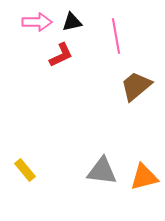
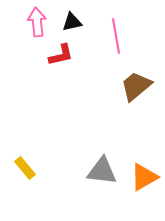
pink arrow: rotated 96 degrees counterclockwise
red L-shape: rotated 12 degrees clockwise
yellow rectangle: moved 2 px up
orange triangle: rotated 16 degrees counterclockwise
